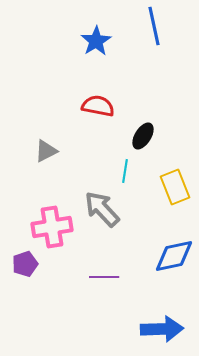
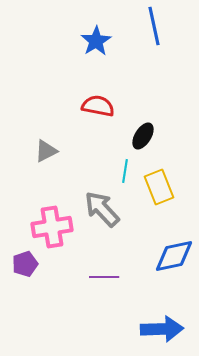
yellow rectangle: moved 16 px left
